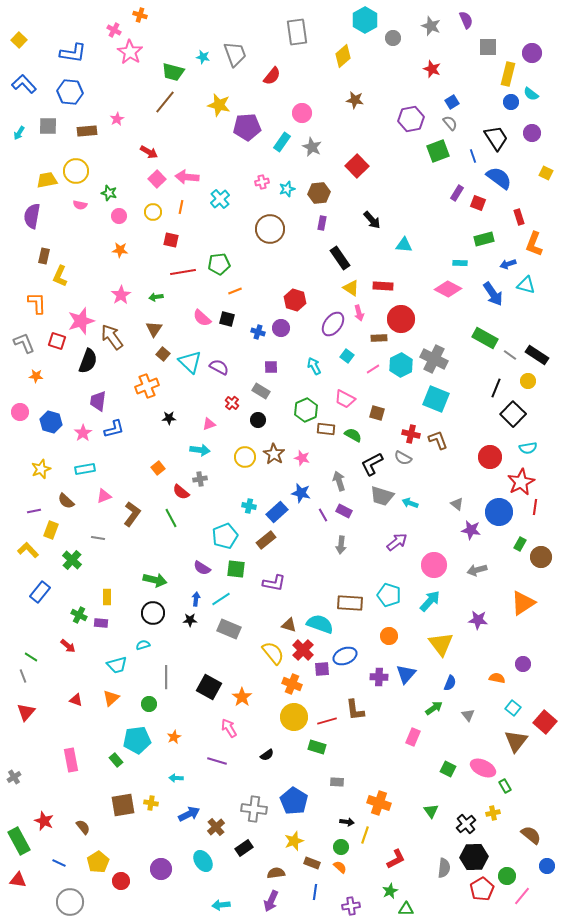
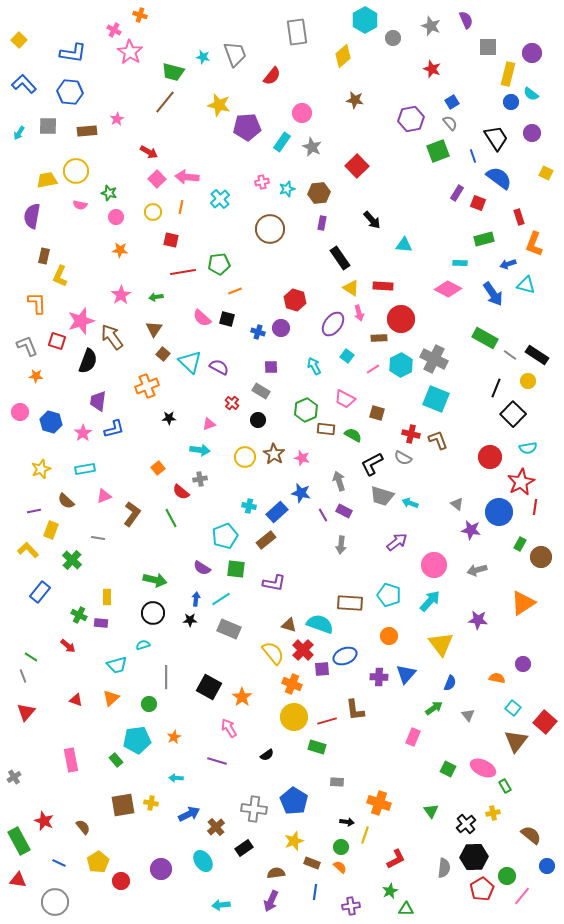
pink circle at (119, 216): moved 3 px left, 1 px down
gray L-shape at (24, 343): moved 3 px right, 3 px down
gray circle at (70, 902): moved 15 px left
